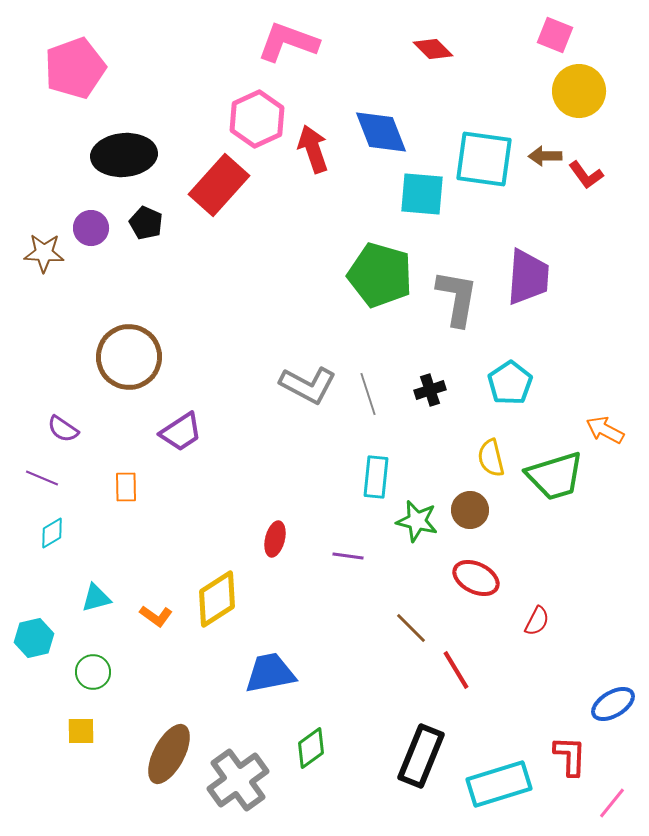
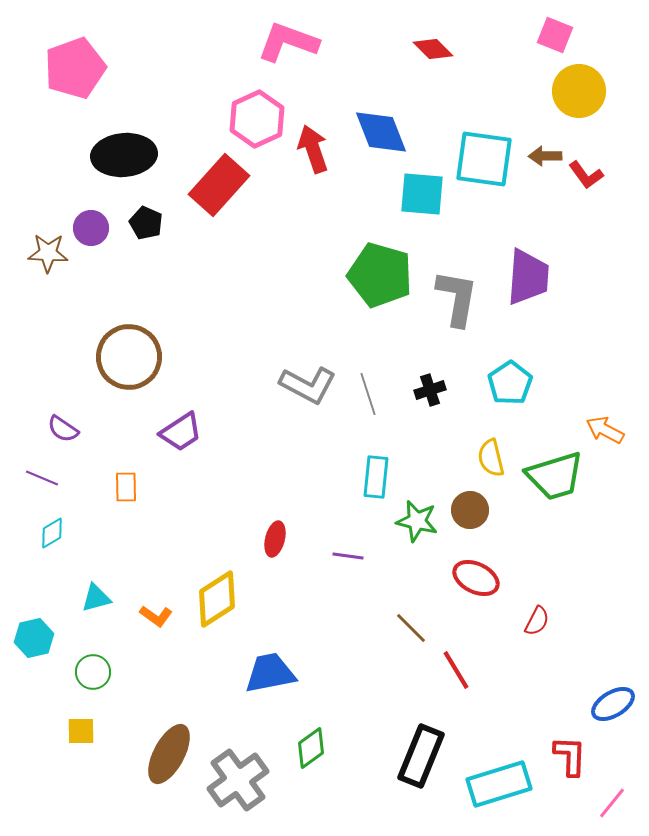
brown star at (44, 253): moved 4 px right
